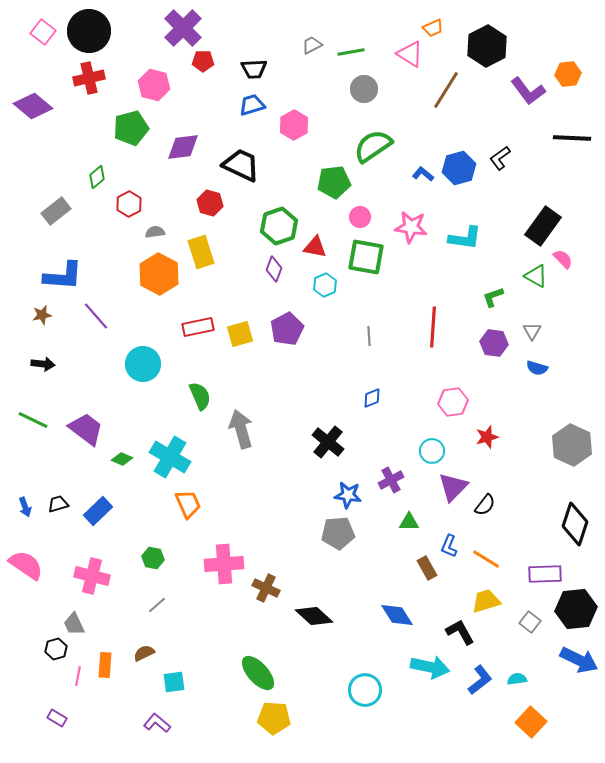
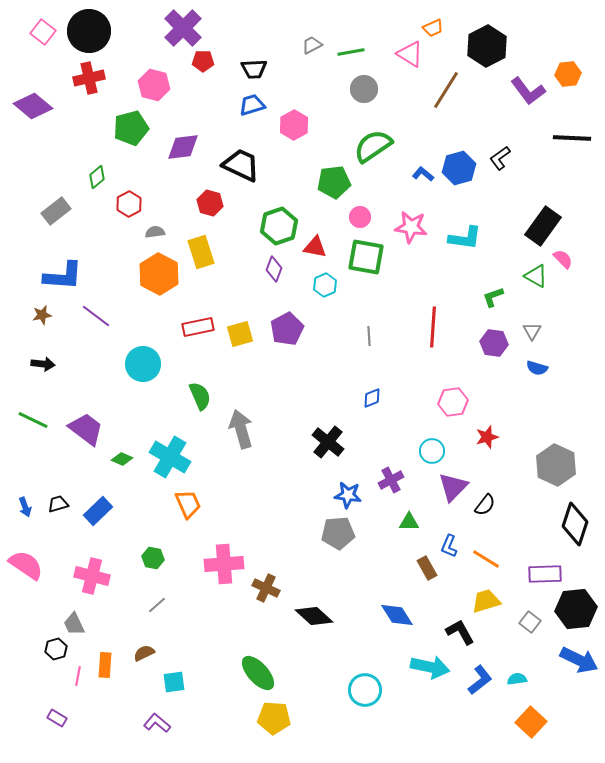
purple line at (96, 316): rotated 12 degrees counterclockwise
gray hexagon at (572, 445): moved 16 px left, 20 px down
